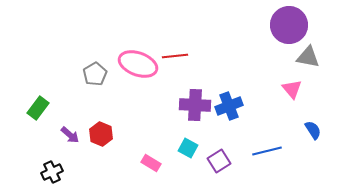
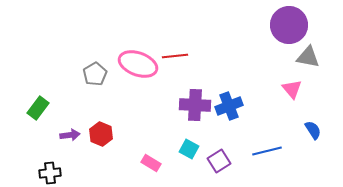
purple arrow: rotated 48 degrees counterclockwise
cyan square: moved 1 px right, 1 px down
black cross: moved 2 px left, 1 px down; rotated 20 degrees clockwise
